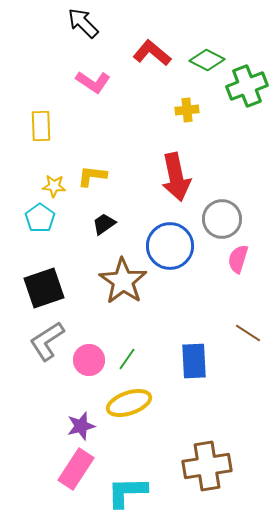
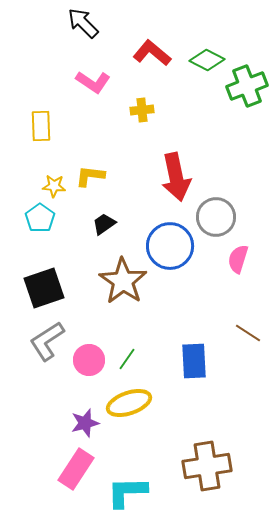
yellow cross: moved 45 px left
yellow L-shape: moved 2 px left
gray circle: moved 6 px left, 2 px up
purple star: moved 4 px right, 3 px up
